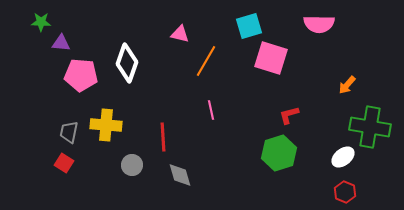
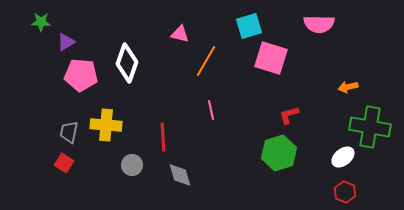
purple triangle: moved 5 px right, 1 px up; rotated 36 degrees counterclockwise
orange arrow: moved 1 px right, 2 px down; rotated 36 degrees clockwise
